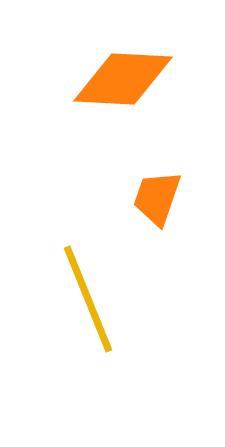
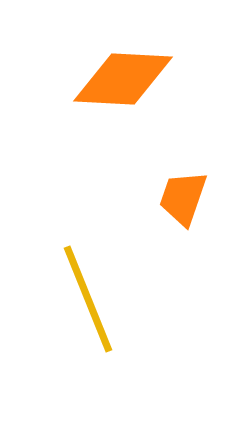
orange trapezoid: moved 26 px right
